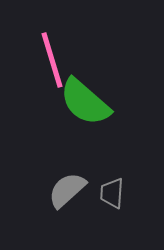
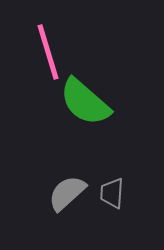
pink line: moved 4 px left, 8 px up
gray semicircle: moved 3 px down
